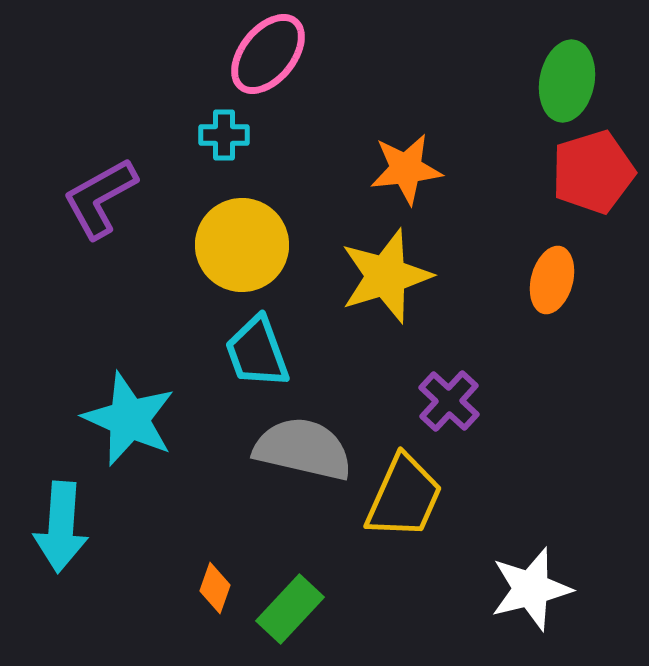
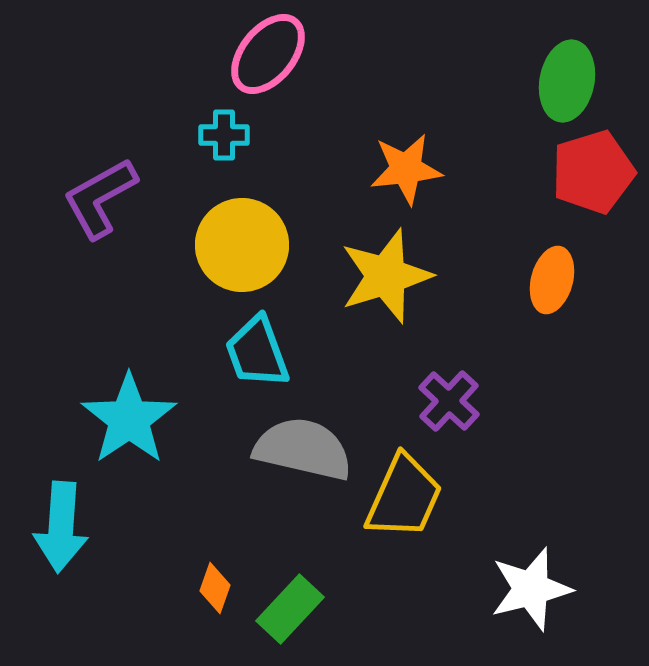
cyan star: rotated 14 degrees clockwise
